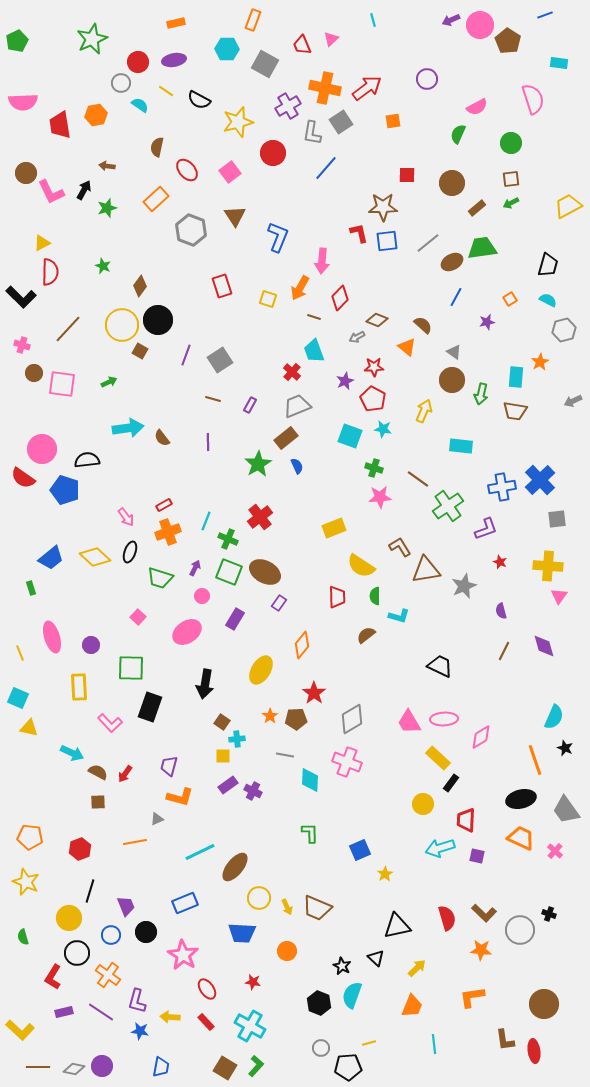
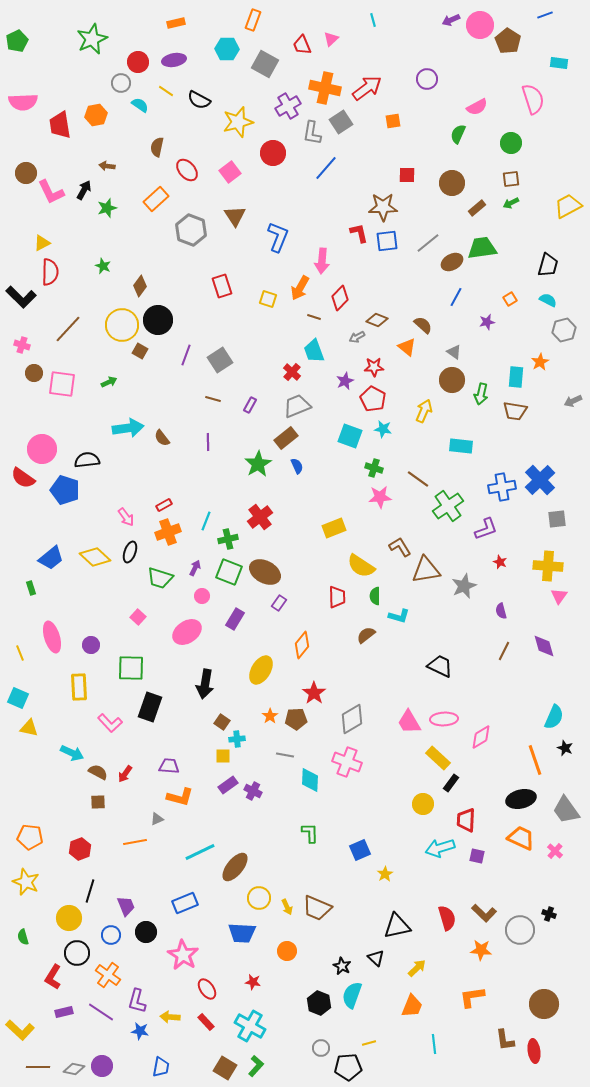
green cross at (228, 539): rotated 36 degrees counterclockwise
purple trapezoid at (169, 766): rotated 80 degrees clockwise
